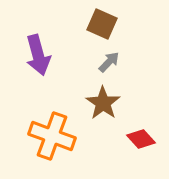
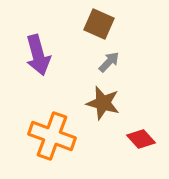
brown square: moved 3 px left
brown star: rotated 20 degrees counterclockwise
